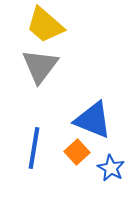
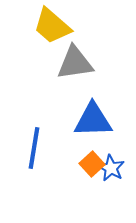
yellow trapezoid: moved 7 px right, 1 px down
gray triangle: moved 35 px right, 3 px up; rotated 45 degrees clockwise
blue triangle: rotated 24 degrees counterclockwise
orange square: moved 15 px right, 12 px down
